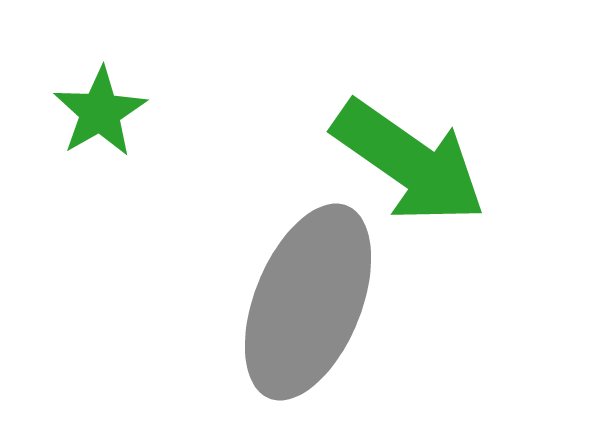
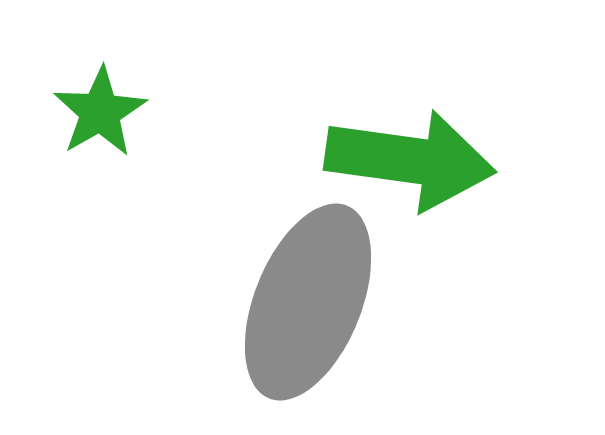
green arrow: moved 1 px right, 2 px up; rotated 27 degrees counterclockwise
